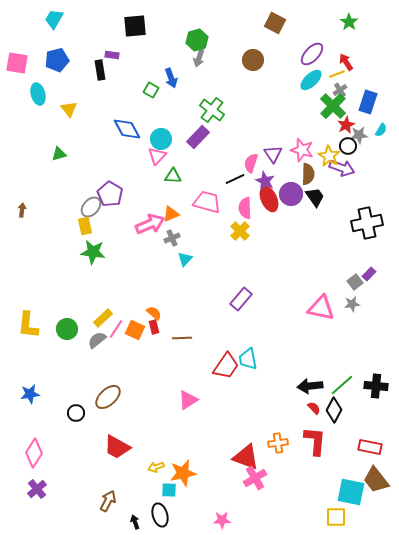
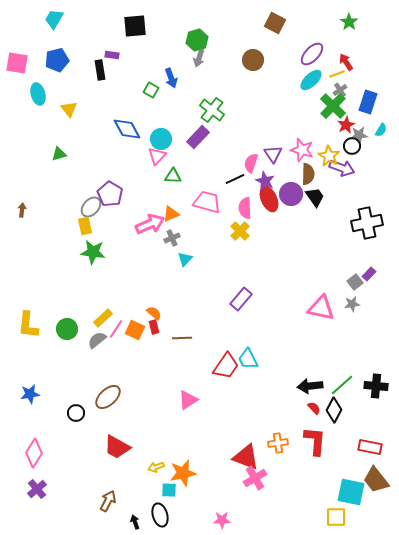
black circle at (348, 146): moved 4 px right
cyan trapezoid at (248, 359): rotated 15 degrees counterclockwise
